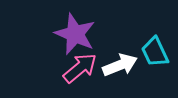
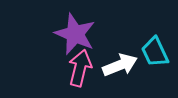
pink arrow: rotated 36 degrees counterclockwise
